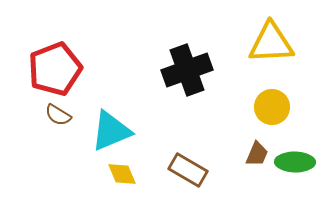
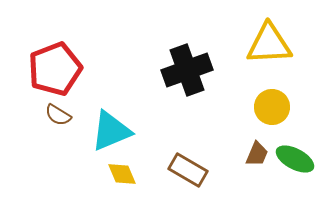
yellow triangle: moved 2 px left, 1 px down
green ellipse: moved 3 px up; rotated 27 degrees clockwise
